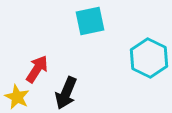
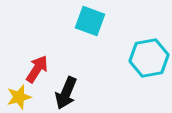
cyan square: rotated 32 degrees clockwise
cyan hexagon: rotated 24 degrees clockwise
yellow star: moved 2 px right; rotated 30 degrees clockwise
